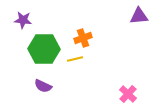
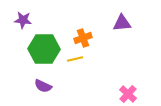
purple triangle: moved 17 px left, 7 px down
